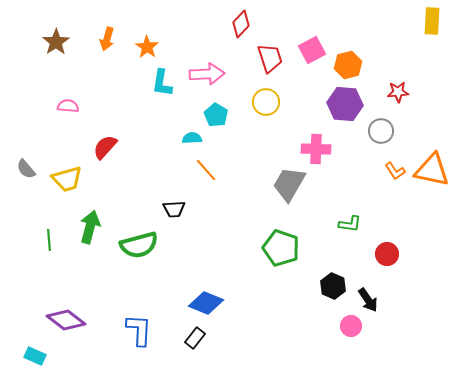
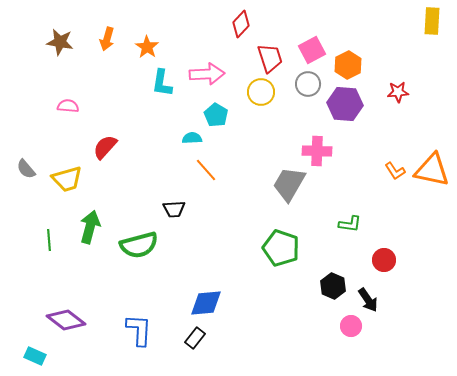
brown star: moved 4 px right; rotated 28 degrees counterclockwise
orange hexagon: rotated 12 degrees counterclockwise
yellow circle: moved 5 px left, 10 px up
gray circle: moved 73 px left, 47 px up
pink cross: moved 1 px right, 2 px down
red circle: moved 3 px left, 6 px down
blue diamond: rotated 28 degrees counterclockwise
